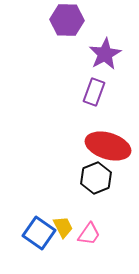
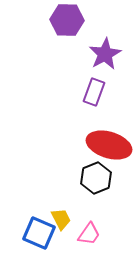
red ellipse: moved 1 px right, 1 px up
yellow trapezoid: moved 2 px left, 8 px up
blue square: rotated 12 degrees counterclockwise
